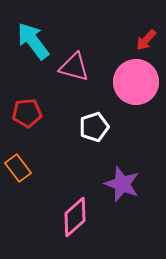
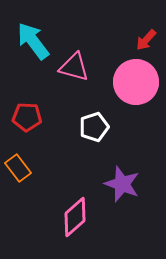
red pentagon: moved 4 px down; rotated 8 degrees clockwise
